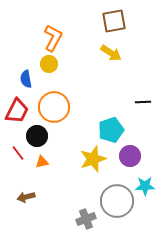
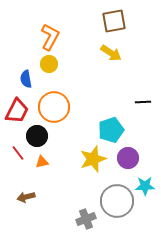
orange L-shape: moved 3 px left, 1 px up
purple circle: moved 2 px left, 2 px down
